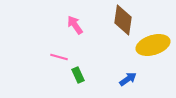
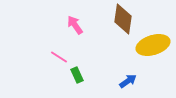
brown diamond: moved 1 px up
pink line: rotated 18 degrees clockwise
green rectangle: moved 1 px left
blue arrow: moved 2 px down
